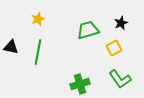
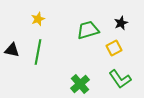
black triangle: moved 1 px right, 3 px down
green cross: rotated 24 degrees counterclockwise
